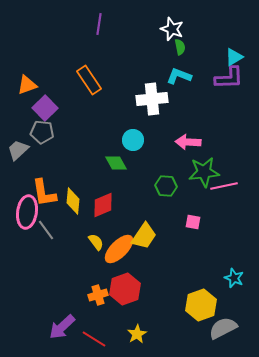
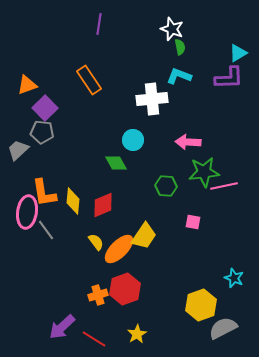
cyan triangle: moved 4 px right, 4 px up
